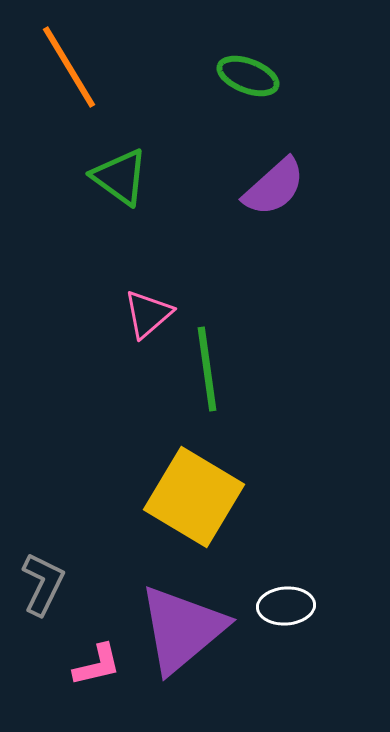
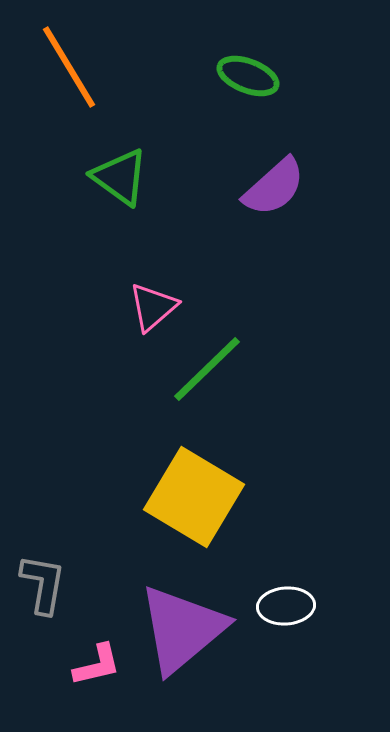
pink triangle: moved 5 px right, 7 px up
green line: rotated 54 degrees clockwise
gray L-shape: rotated 16 degrees counterclockwise
